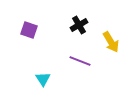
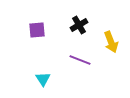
purple square: moved 8 px right; rotated 24 degrees counterclockwise
yellow arrow: rotated 10 degrees clockwise
purple line: moved 1 px up
